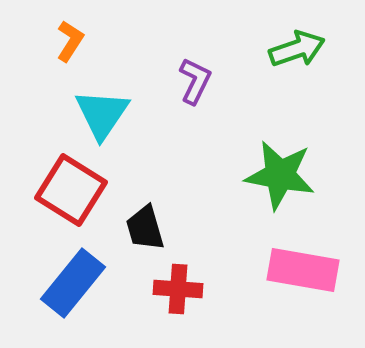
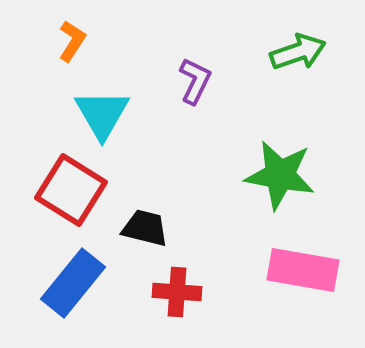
orange L-shape: moved 2 px right
green arrow: moved 1 px right, 3 px down
cyan triangle: rotated 4 degrees counterclockwise
black trapezoid: rotated 120 degrees clockwise
red cross: moved 1 px left, 3 px down
